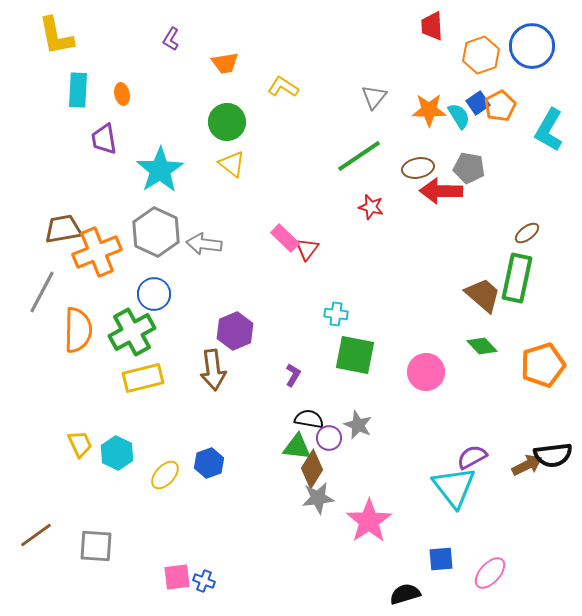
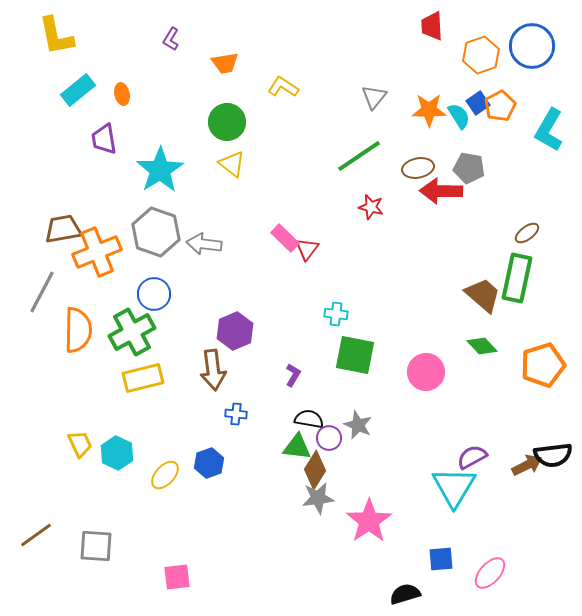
cyan rectangle at (78, 90): rotated 48 degrees clockwise
gray hexagon at (156, 232): rotated 6 degrees counterclockwise
brown diamond at (312, 469): moved 3 px right, 1 px down
cyan triangle at (454, 487): rotated 9 degrees clockwise
blue cross at (204, 581): moved 32 px right, 167 px up; rotated 15 degrees counterclockwise
